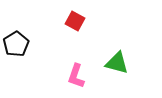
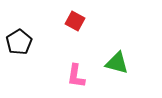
black pentagon: moved 3 px right, 2 px up
pink L-shape: rotated 10 degrees counterclockwise
